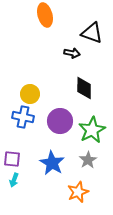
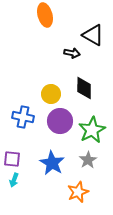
black triangle: moved 1 px right, 2 px down; rotated 10 degrees clockwise
yellow circle: moved 21 px right
